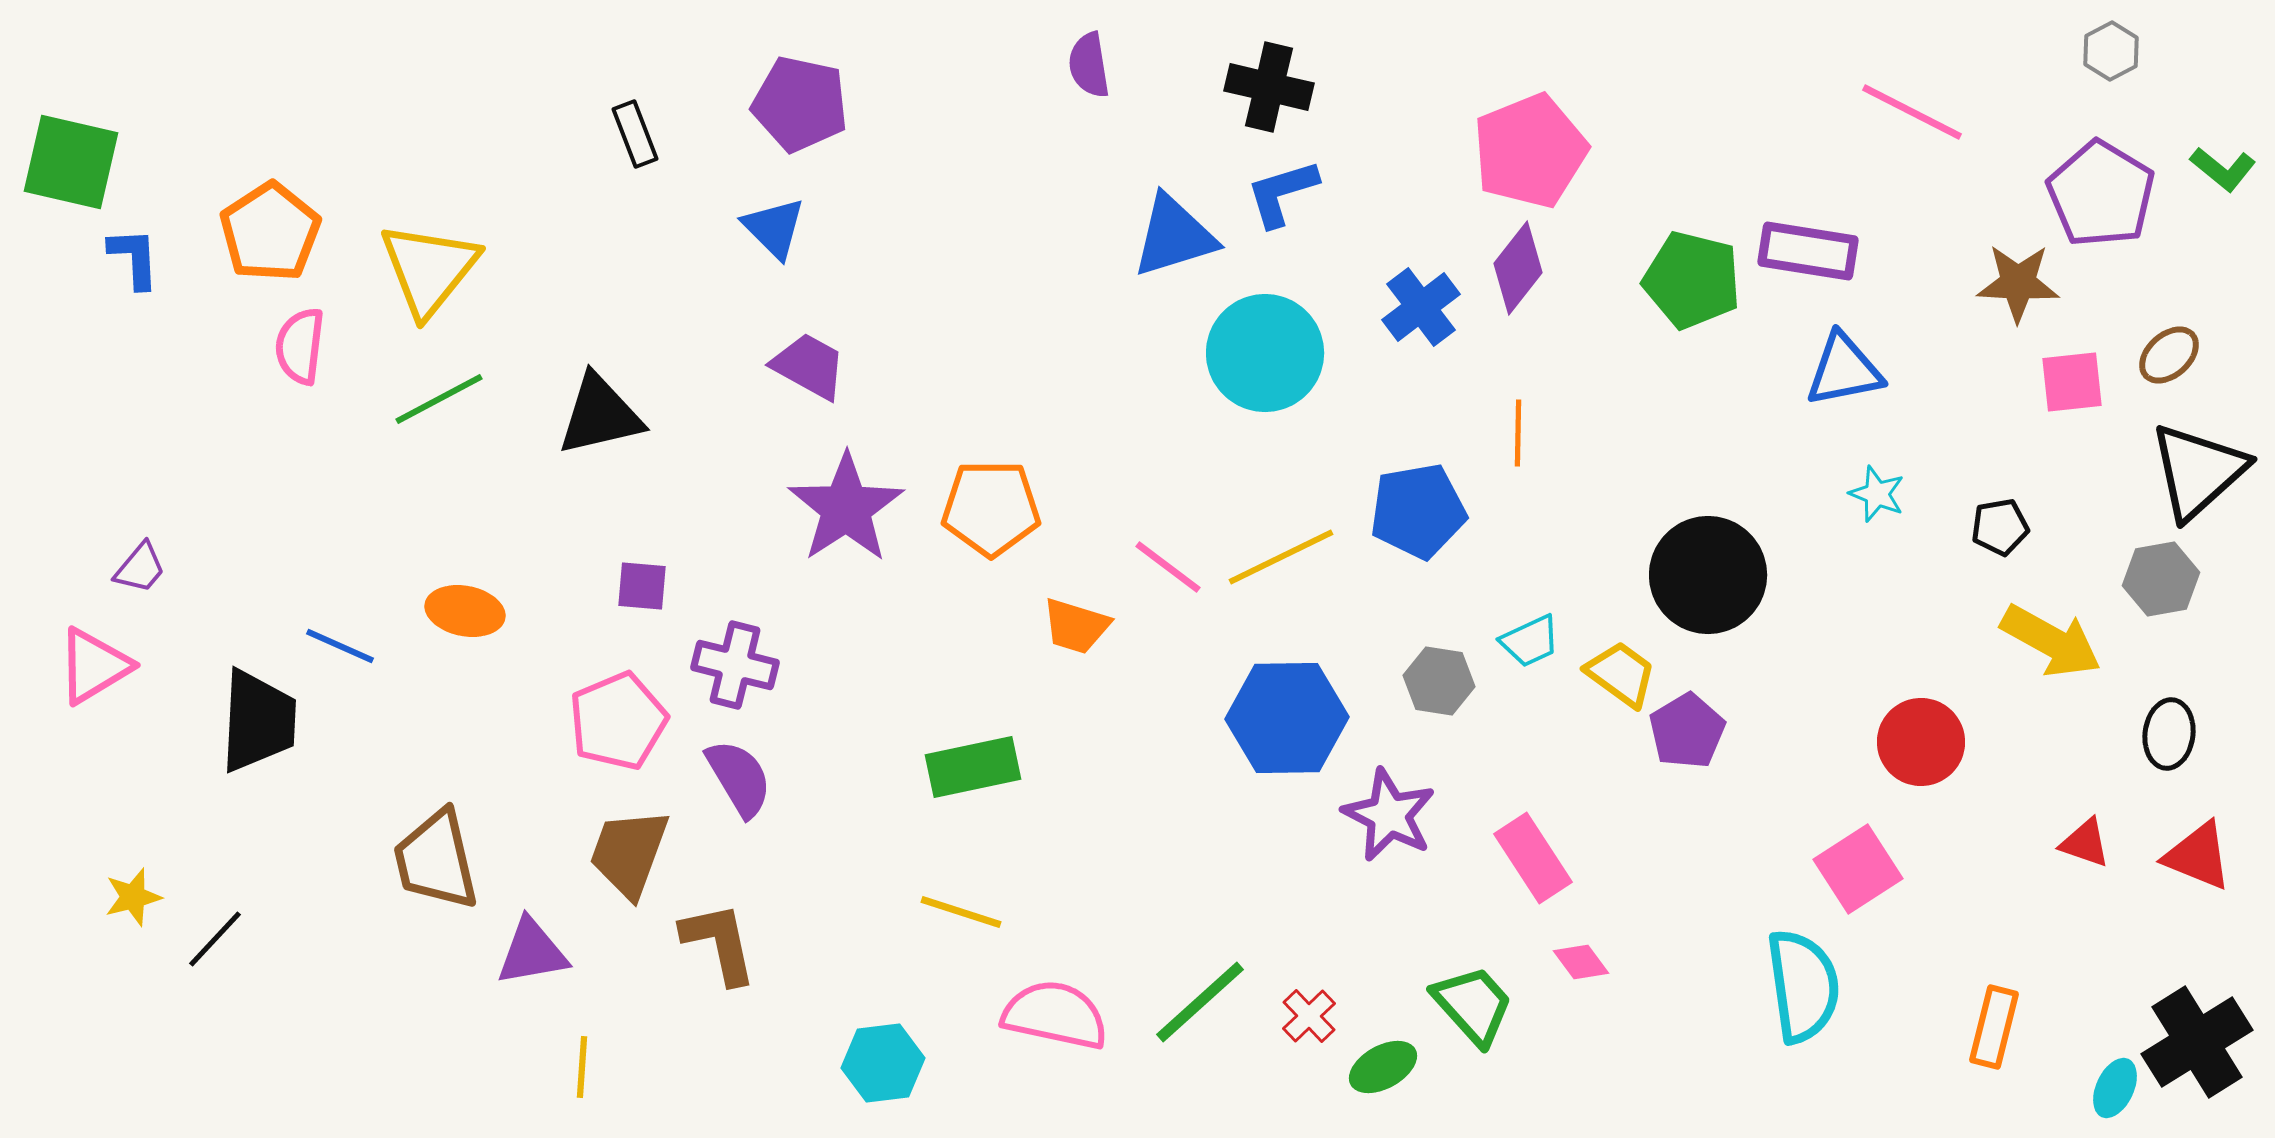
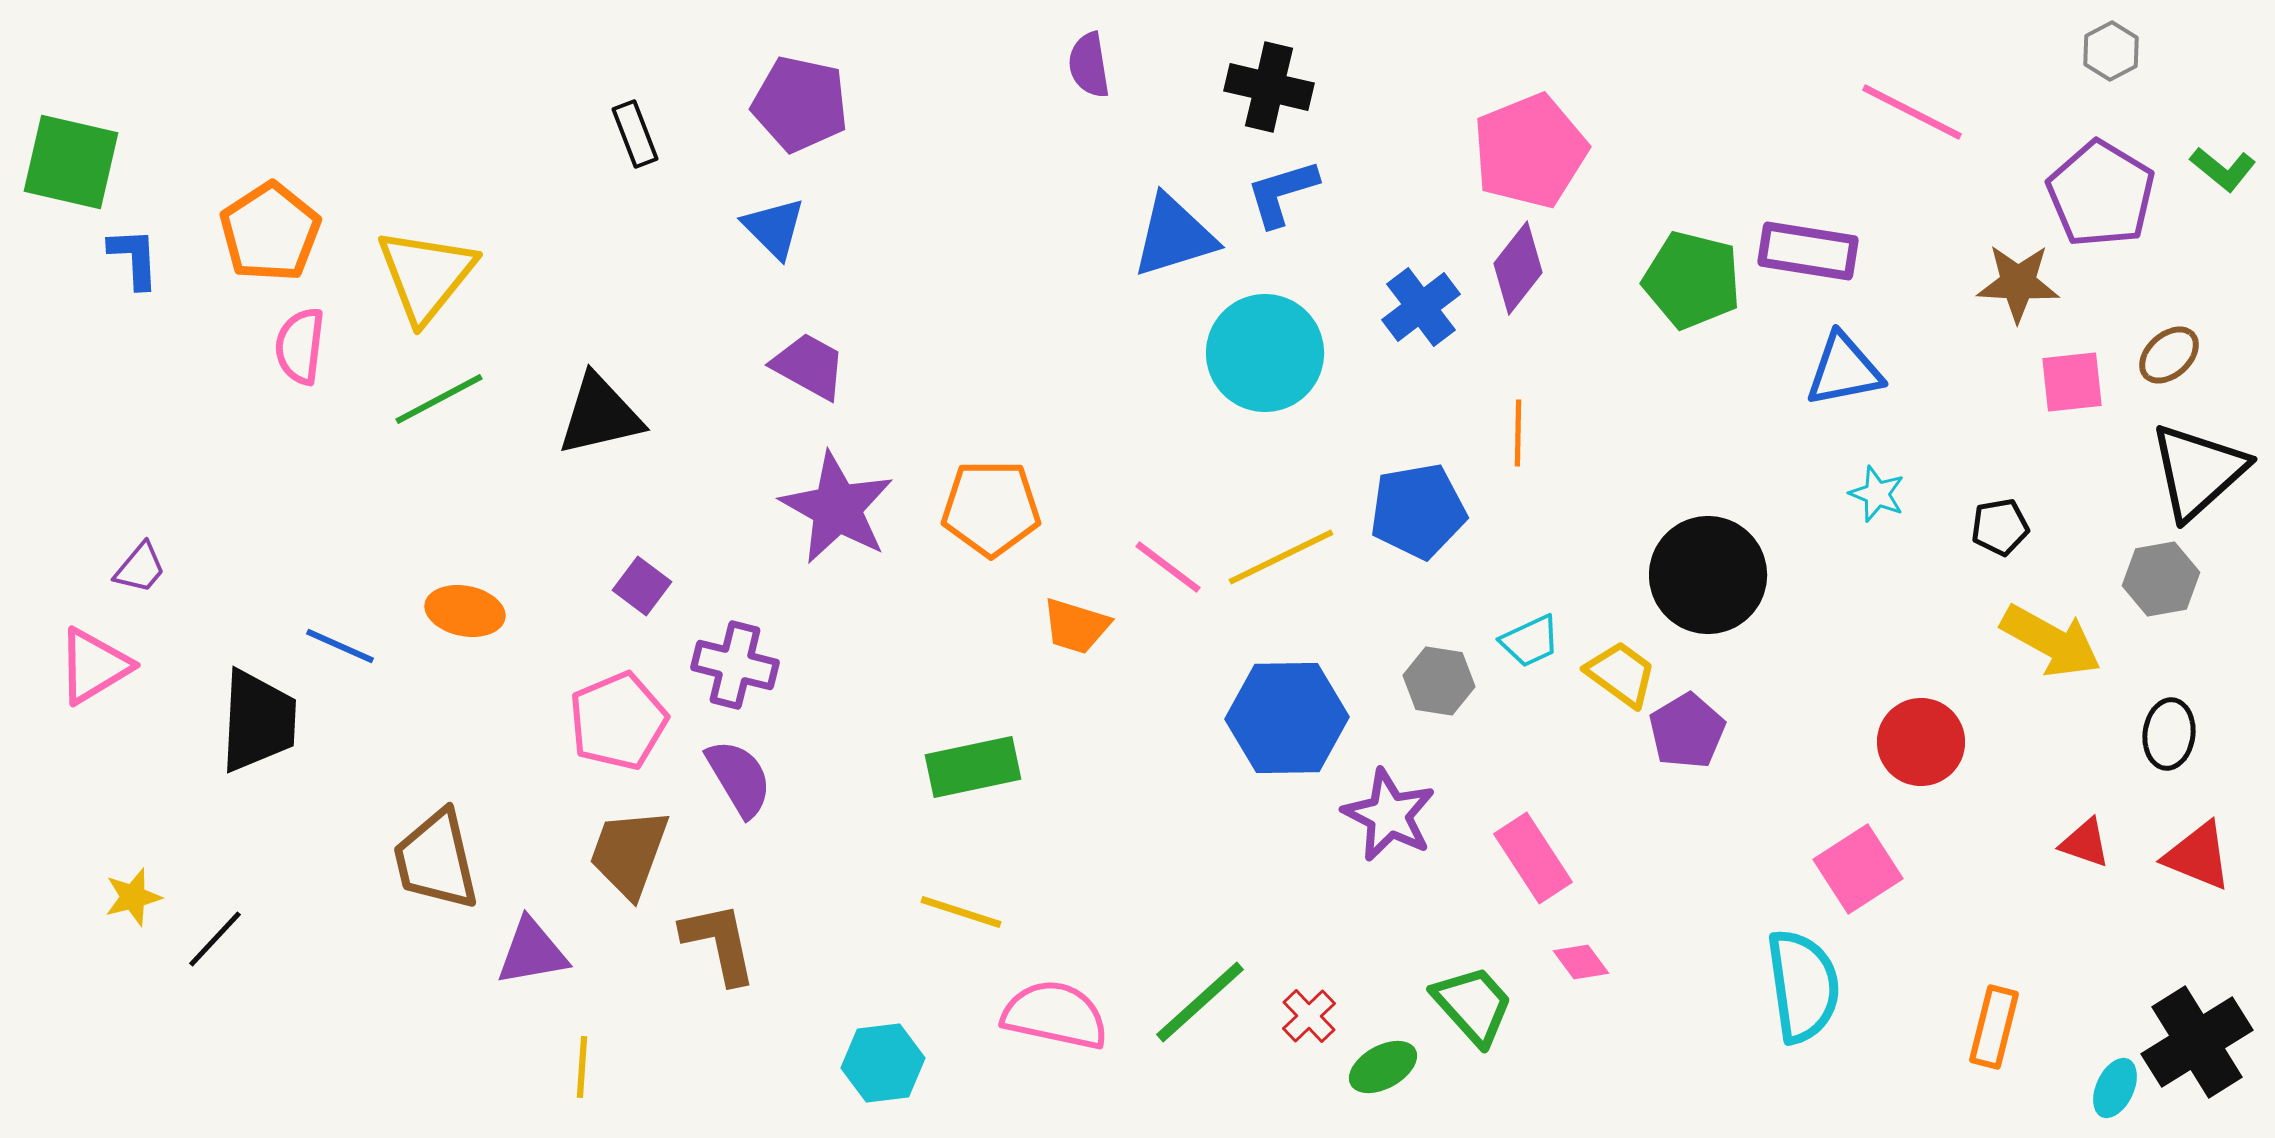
yellow triangle at (429, 269): moved 3 px left, 6 px down
purple star at (846, 508): moved 9 px left; rotated 10 degrees counterclockwise
purple square at (642, 586): rotated 32 degrees clockwise
